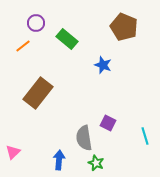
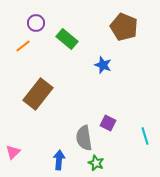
brown rectangle: moved 1 px down
